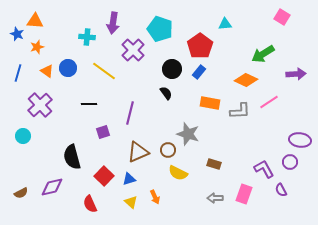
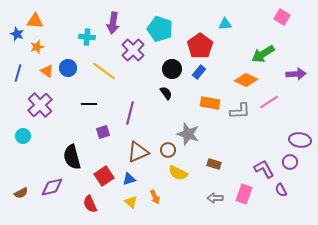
red square at (104, 176): rotated 12 degrees clockwise
